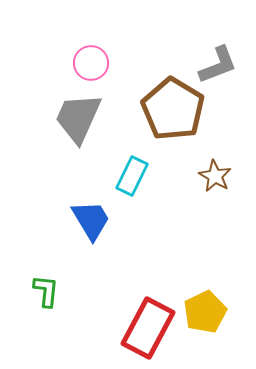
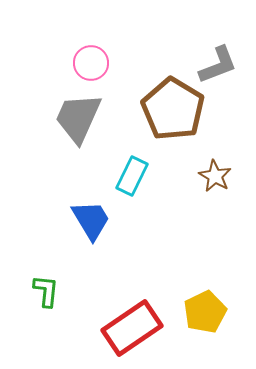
red rectangle: moved 16 px left; rotated 28 degrees clockwise
